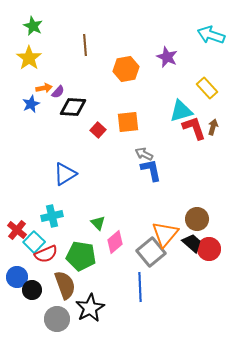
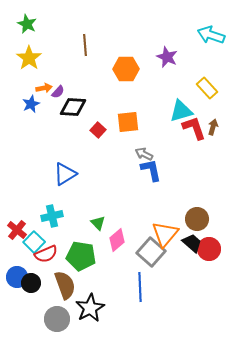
green star: moved 6 px left, 2 px up
orange hexagon: rotated 10 degrees clockwise
pink diamond: moved 2 px right, 2 px up
gray square: rotated 8 degrees counterclockwise
black circle: moved 1 px left, 7 px up
